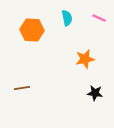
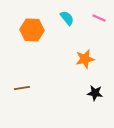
cyan semicircle: rotated 28 degrees counterclockwise
